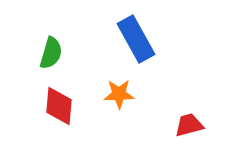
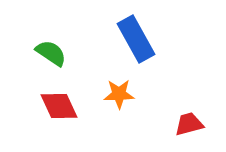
green semicircle: rotated 72 degrees counterclockwise
red diamond: rotated 30 degrees counterclockwise
red trapezoid: moved 1 px up
